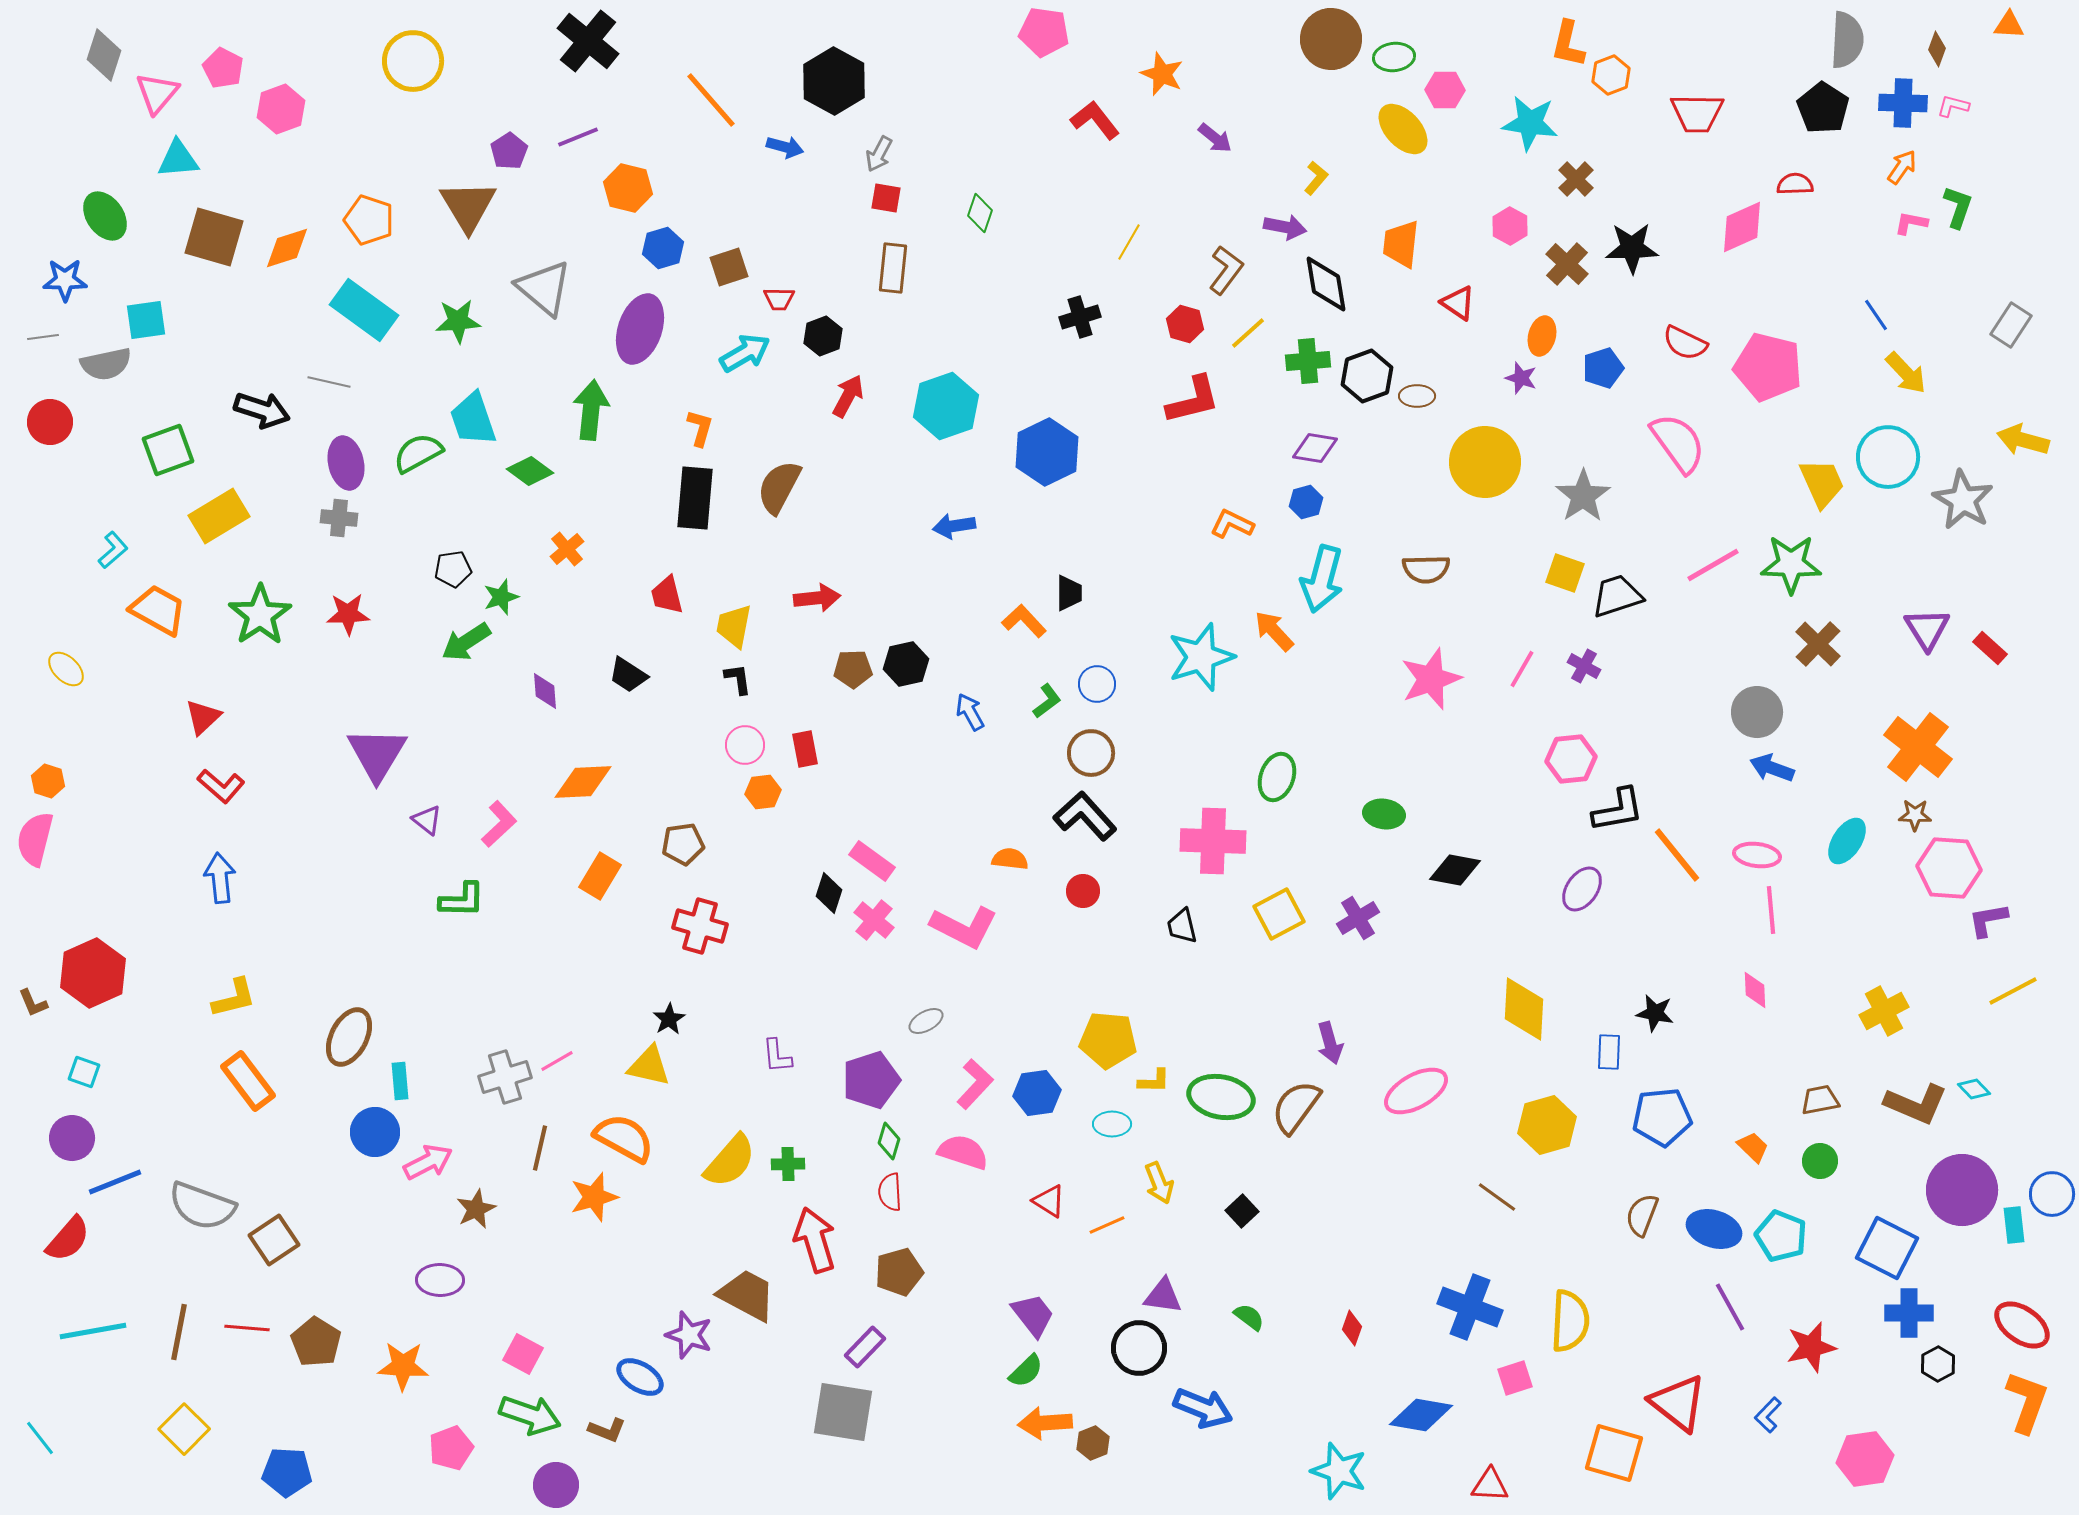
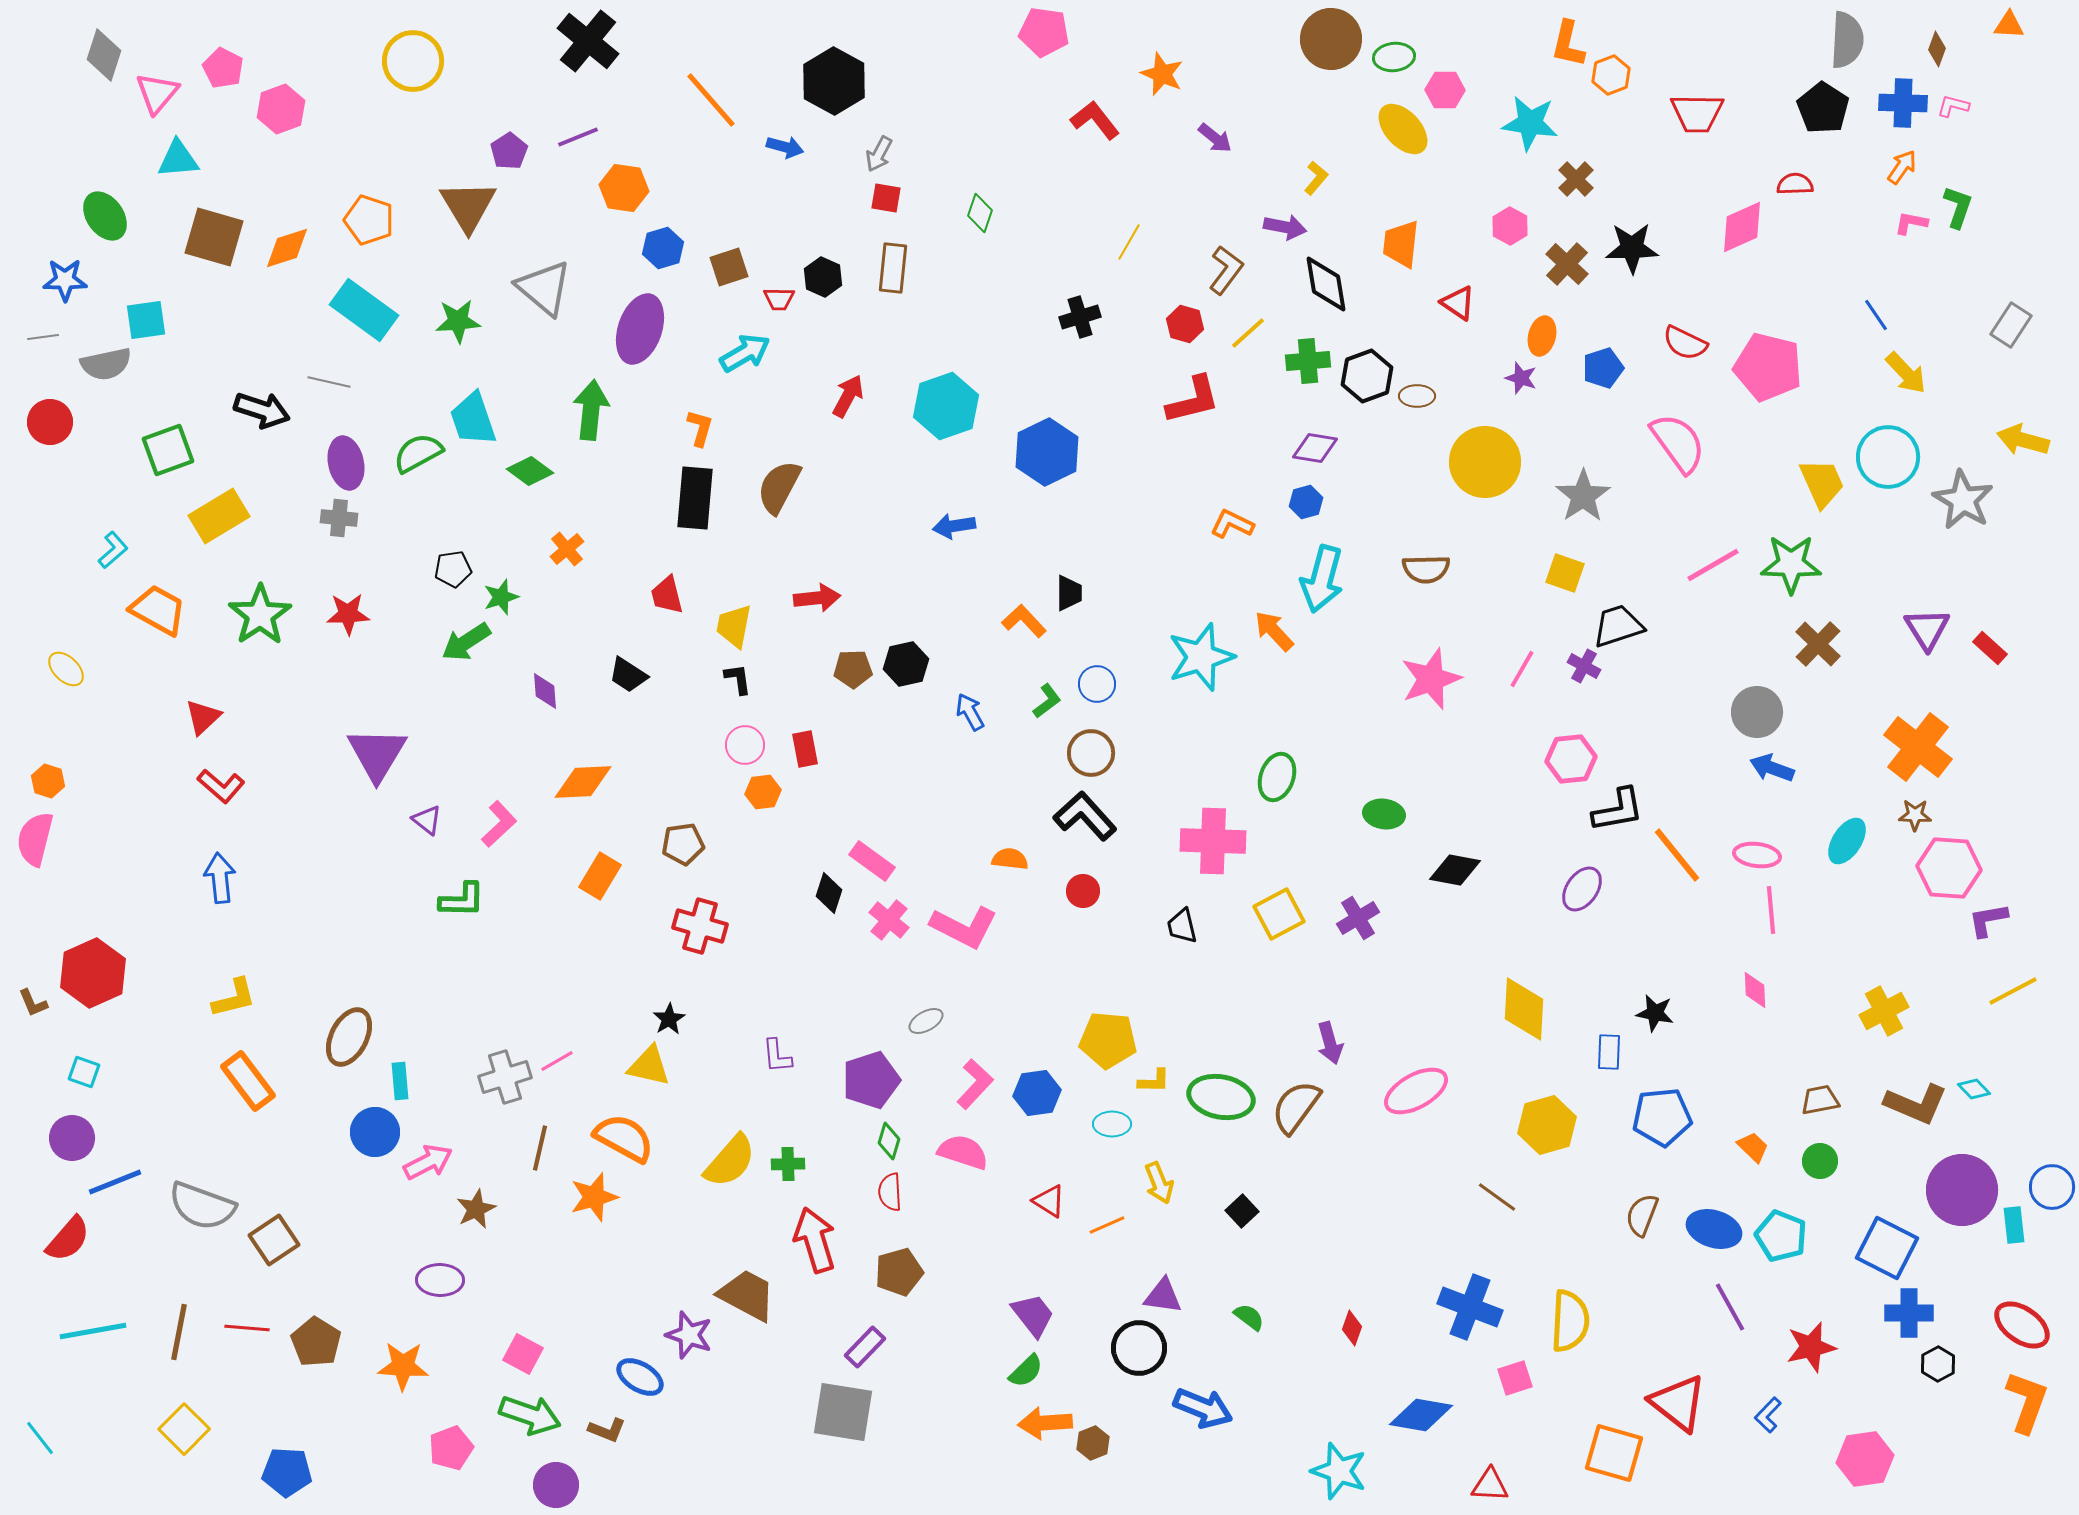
orange hexagon at (628, 188): moved 4 px left; rotated 6 degrees counterclockwise
black hexagon at (823, 336): moved 59 px up; rotated 15 degrees counterclockwise
black trapezoid at (1617, 596): moved 1 px right, 30 px down
pink cross at (874, 920): moved 15 px right
blue circle at (2052, 1194): moved 7 px up
